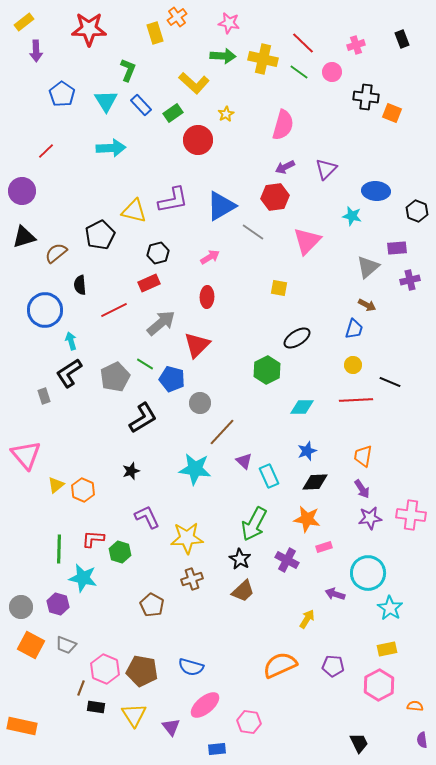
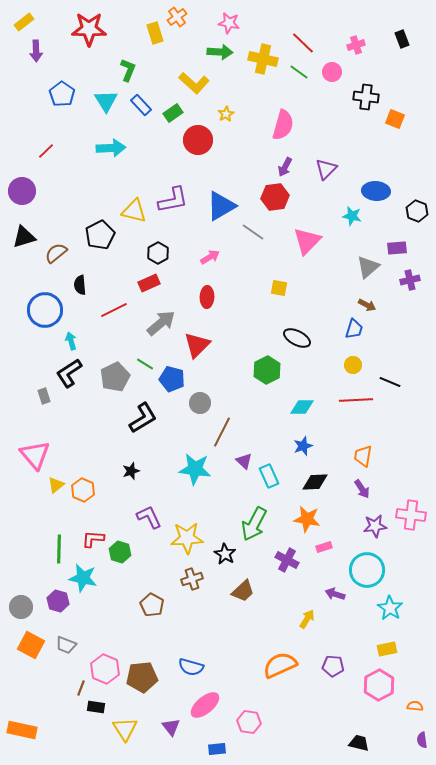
green arrow at (223, 56): moved 3 px left, 4 px up
orange square at (392, 113): moved 3 px right, 6 px down
purple arrow at (285, 167): rotated 36 degrees counterclockwise
black hexagon at (158, 253): rotated 15 degrees counterclockwise
black ellipse at (297, 338): rotated 60 degrees clockwise
brown line at (222, 432): rotated 16 degrees counterclockwise
blue star at (307, 451): moved 4 px left, 5 px up
pink triangle at (26, 455): moved 9 px right
purple L-shape at (147, 517): moved 2 px right
purple star at (370, 518): moved 5 px right, 8 px down
black star at (240, 559): moved 15 px left, 5 px up
cyan circle at (368, 573): moved 1 px left, 3 px up
purple hexagon at (58, 604): moved 3 px up
brown pentagon at (142, 671): moved 6 px down; rotated 16 degrees counterclockwise
yellow triangle at (134, 715): moved 9 px left, 14 px down
orange rectangle at (22, 726): moved 4 px down
black trapezoid at (359, 743): rotated 50 degrees counterclockwise
